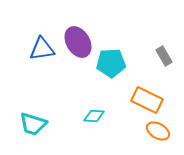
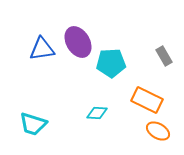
cyan diamond: moved 3 px right, 3 px up
